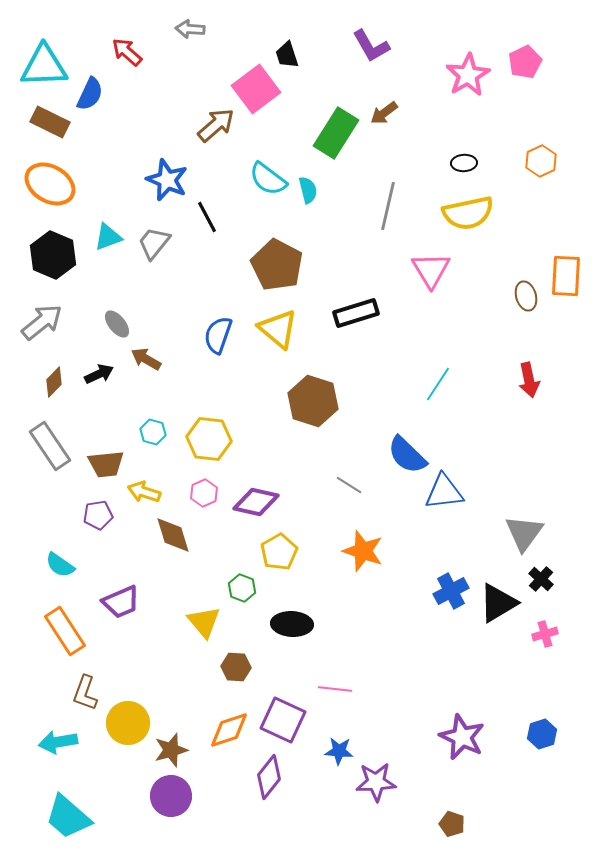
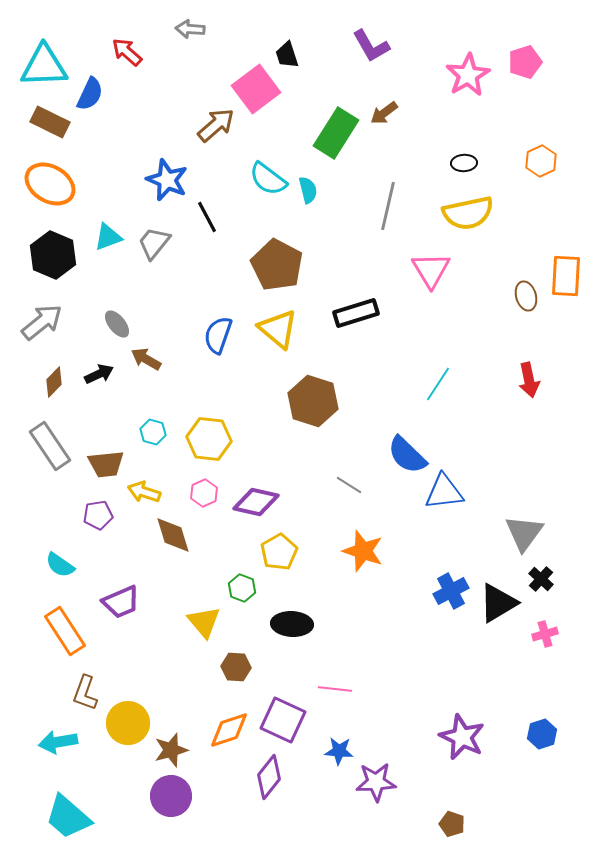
pink pentagon at (525, 62): rotated 8 degrees clockwise
